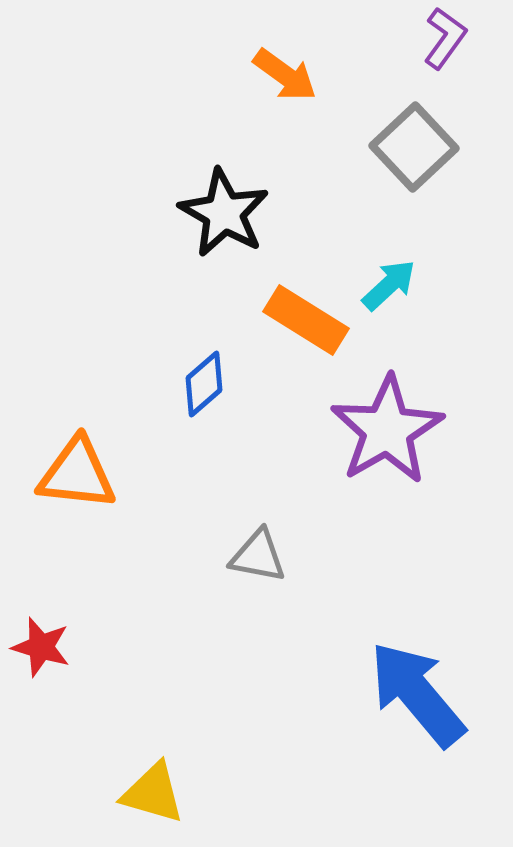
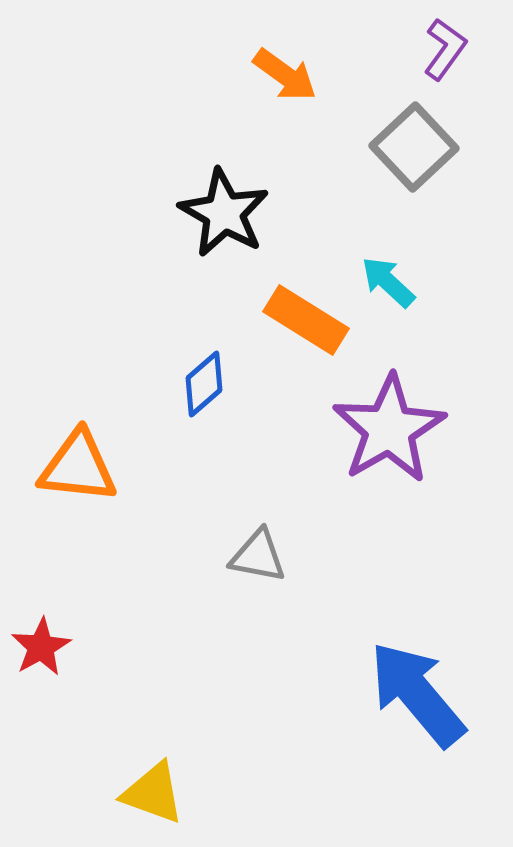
purple L-shape: moved 11 px down
cyan arrow: moved 1 px left, 3 px up; rotated 94 degrees counterclockwise
purple star: moved 2 px right, 1 px up
orange triangle: moved 1 px right, 7 px up
red star: rotated 26 degrees clockwise
yellow triangle: rotated 4 degrees clockwise
